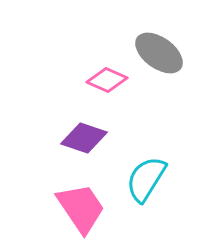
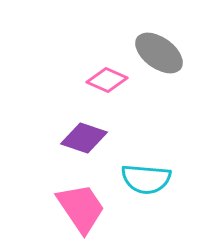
cyan semicircle: rotated 117 degrees counterclockwise
